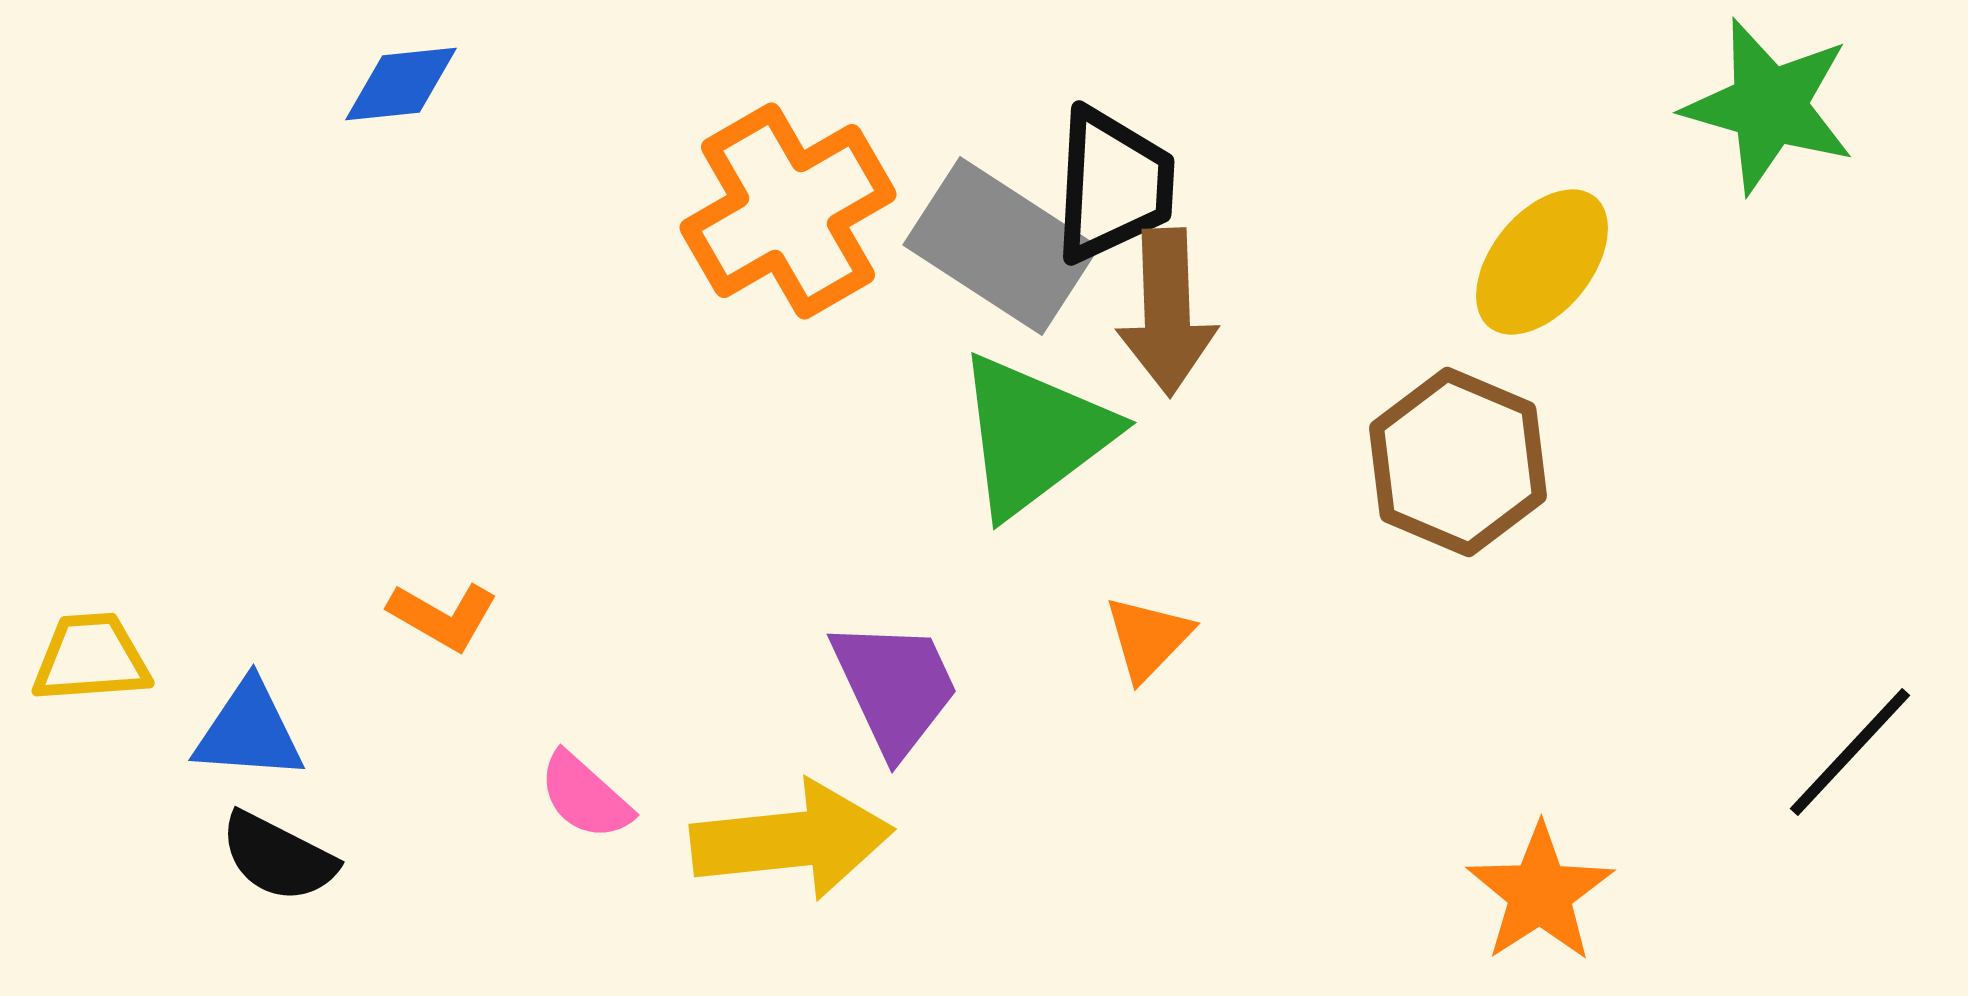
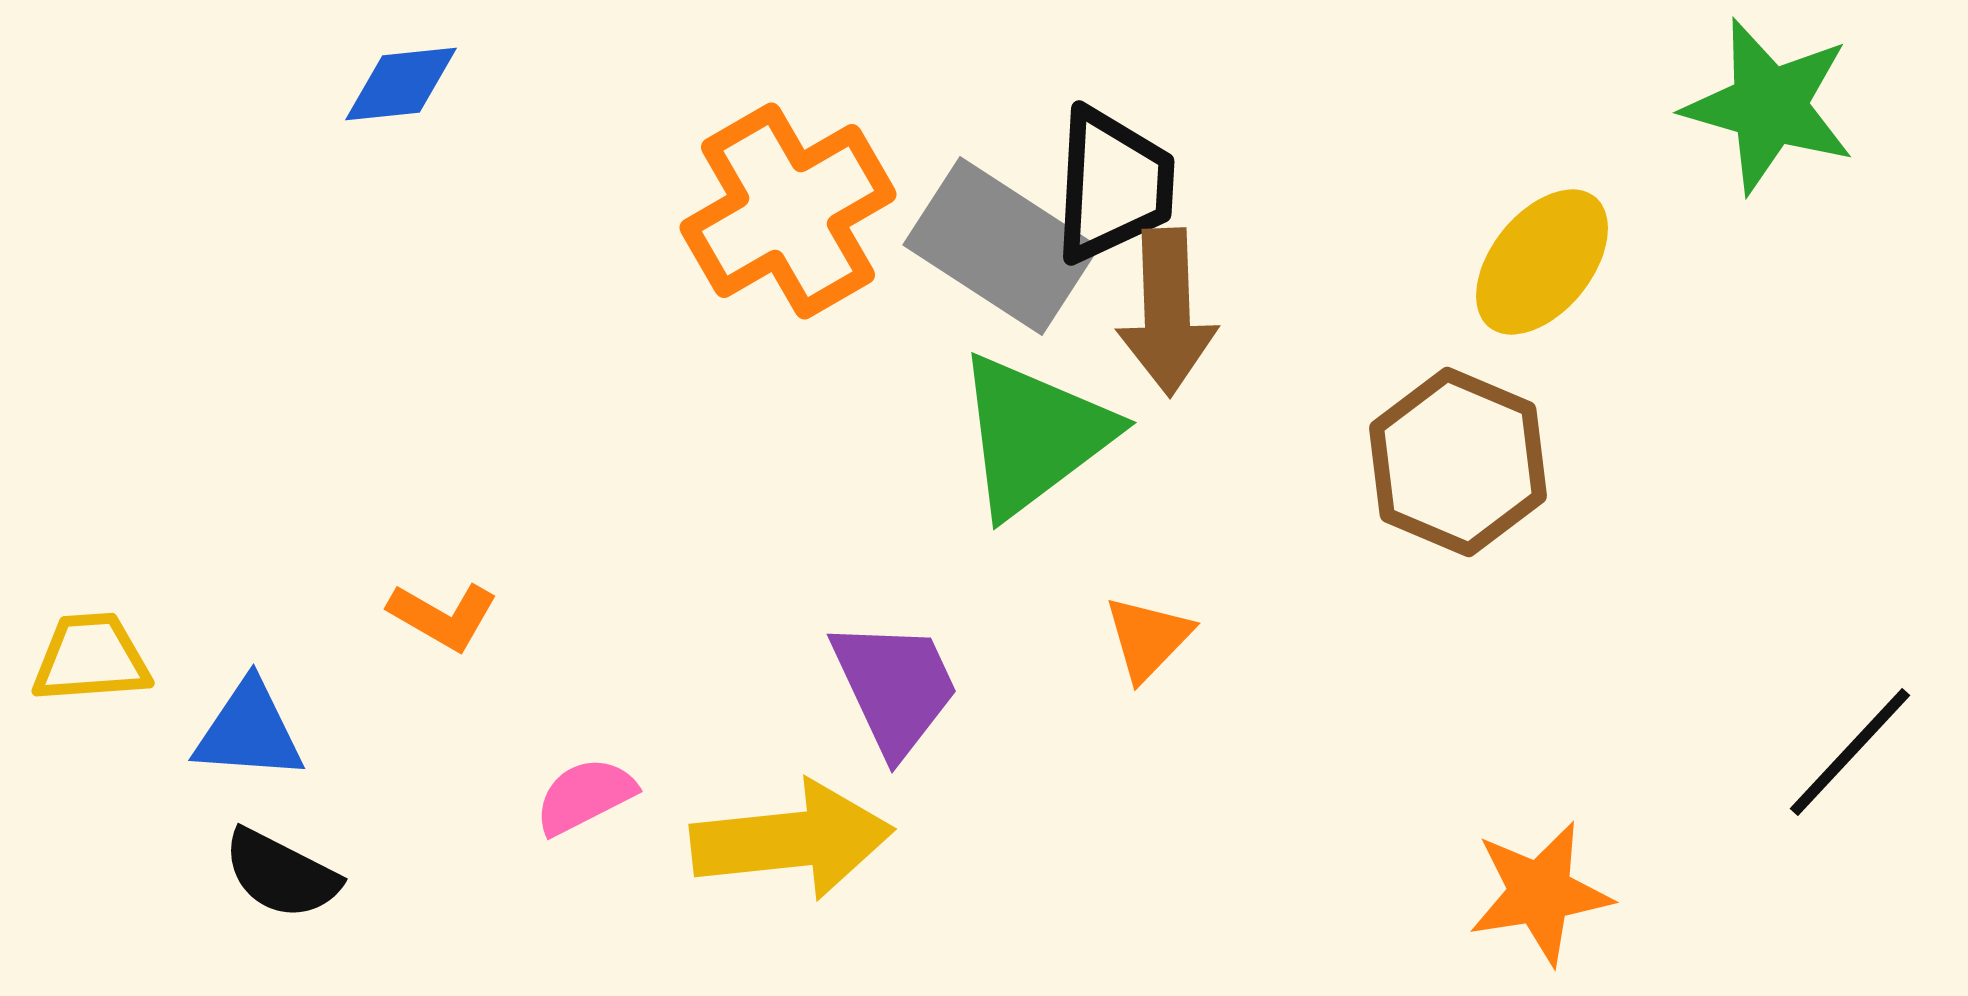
pink semicircle: rotated 111 degrees clockwise
black semicircle: moved 3 px right, 17 px down
orange star: rotated 24 degrees clockwise
